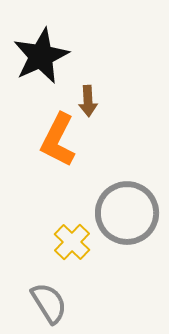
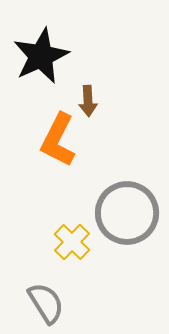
gray semicircle: moved 3 px left
